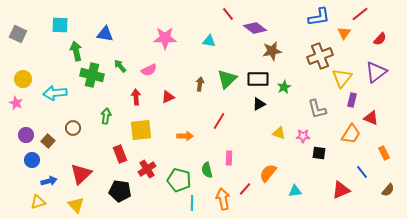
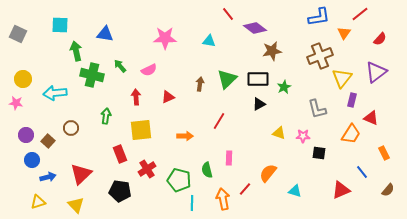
pink star at (16, 103): rotated 16 degrees counterclockwise
brown circle at (73, 128): moved 2 px left
blue arrow at (49, 181): moved 1 px left, 4 px up
cyan triangle at (295, 191): rotated 24 degrees clockwise
